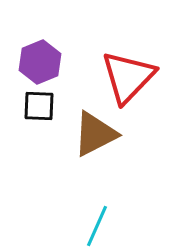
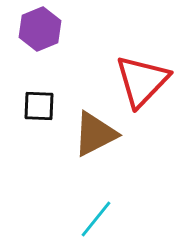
purple hexagon: moved 33 px up
red triangle: moved 14 px right, 4 px down
cyan line: moved 1 px left, 7 px up; rotated 15 degrees clockwise
